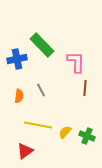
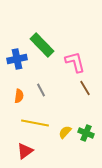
pink L-shape: moved 1 px left; rotated 15 degrees counterclockwise
brown line: rotated 35 degrees counterclockwise
yellow line: moved 3 px left, 2 px up
green cross: moved 1 px left, 3 px up
